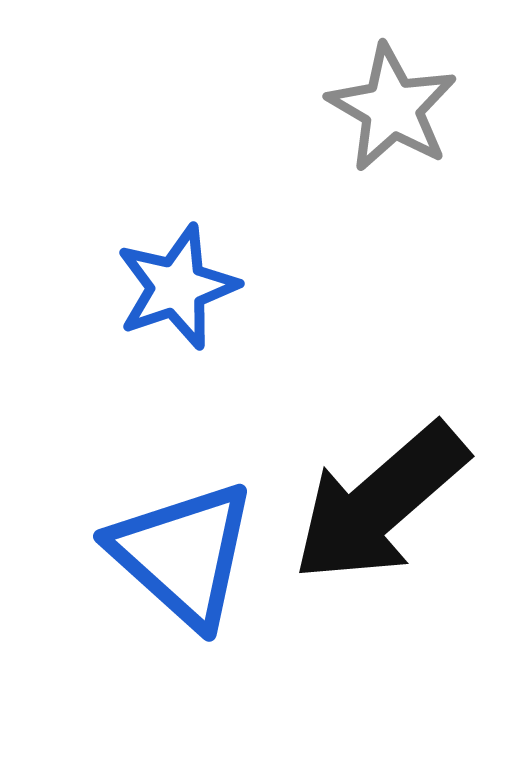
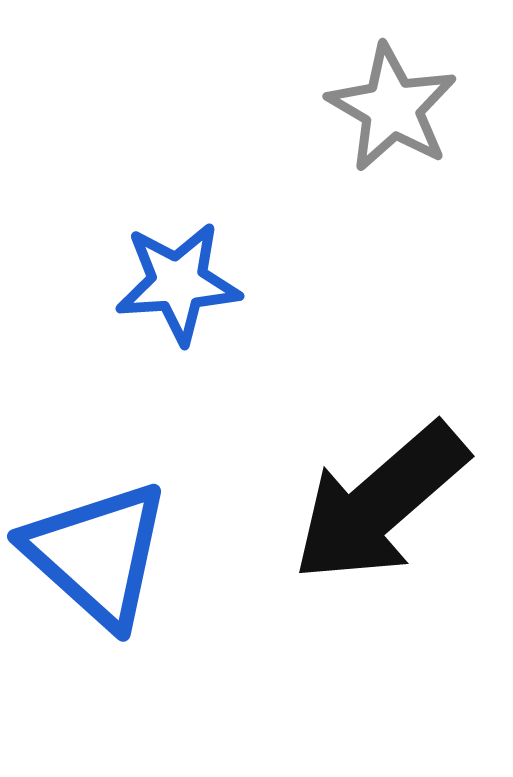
blue star: moved 1 px right, 4 px up; rotated 15 degrees clockwise
blue triangle: moved 86 px left
